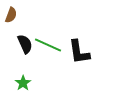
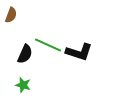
black semicircle: moved 10 px down; rotated 48 degrees clockwise
black L-shape: rotated 64 degrees counterclockwise
green star: moved 2 px down; rotated 21 degrees counterclockwise
